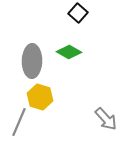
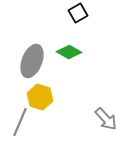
black square: rotated 18 degrees clockwise
gray ellipse: rotated 20 degrees clockwise
gray line: moved 1 px right
